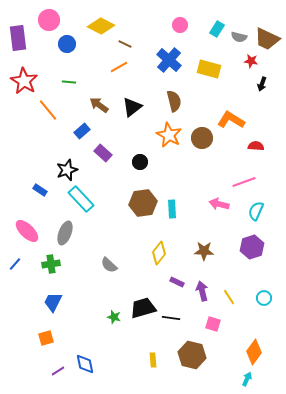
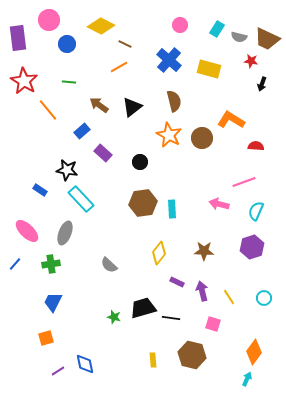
black star at (67, 170): rotated 30 degrees clockwise
